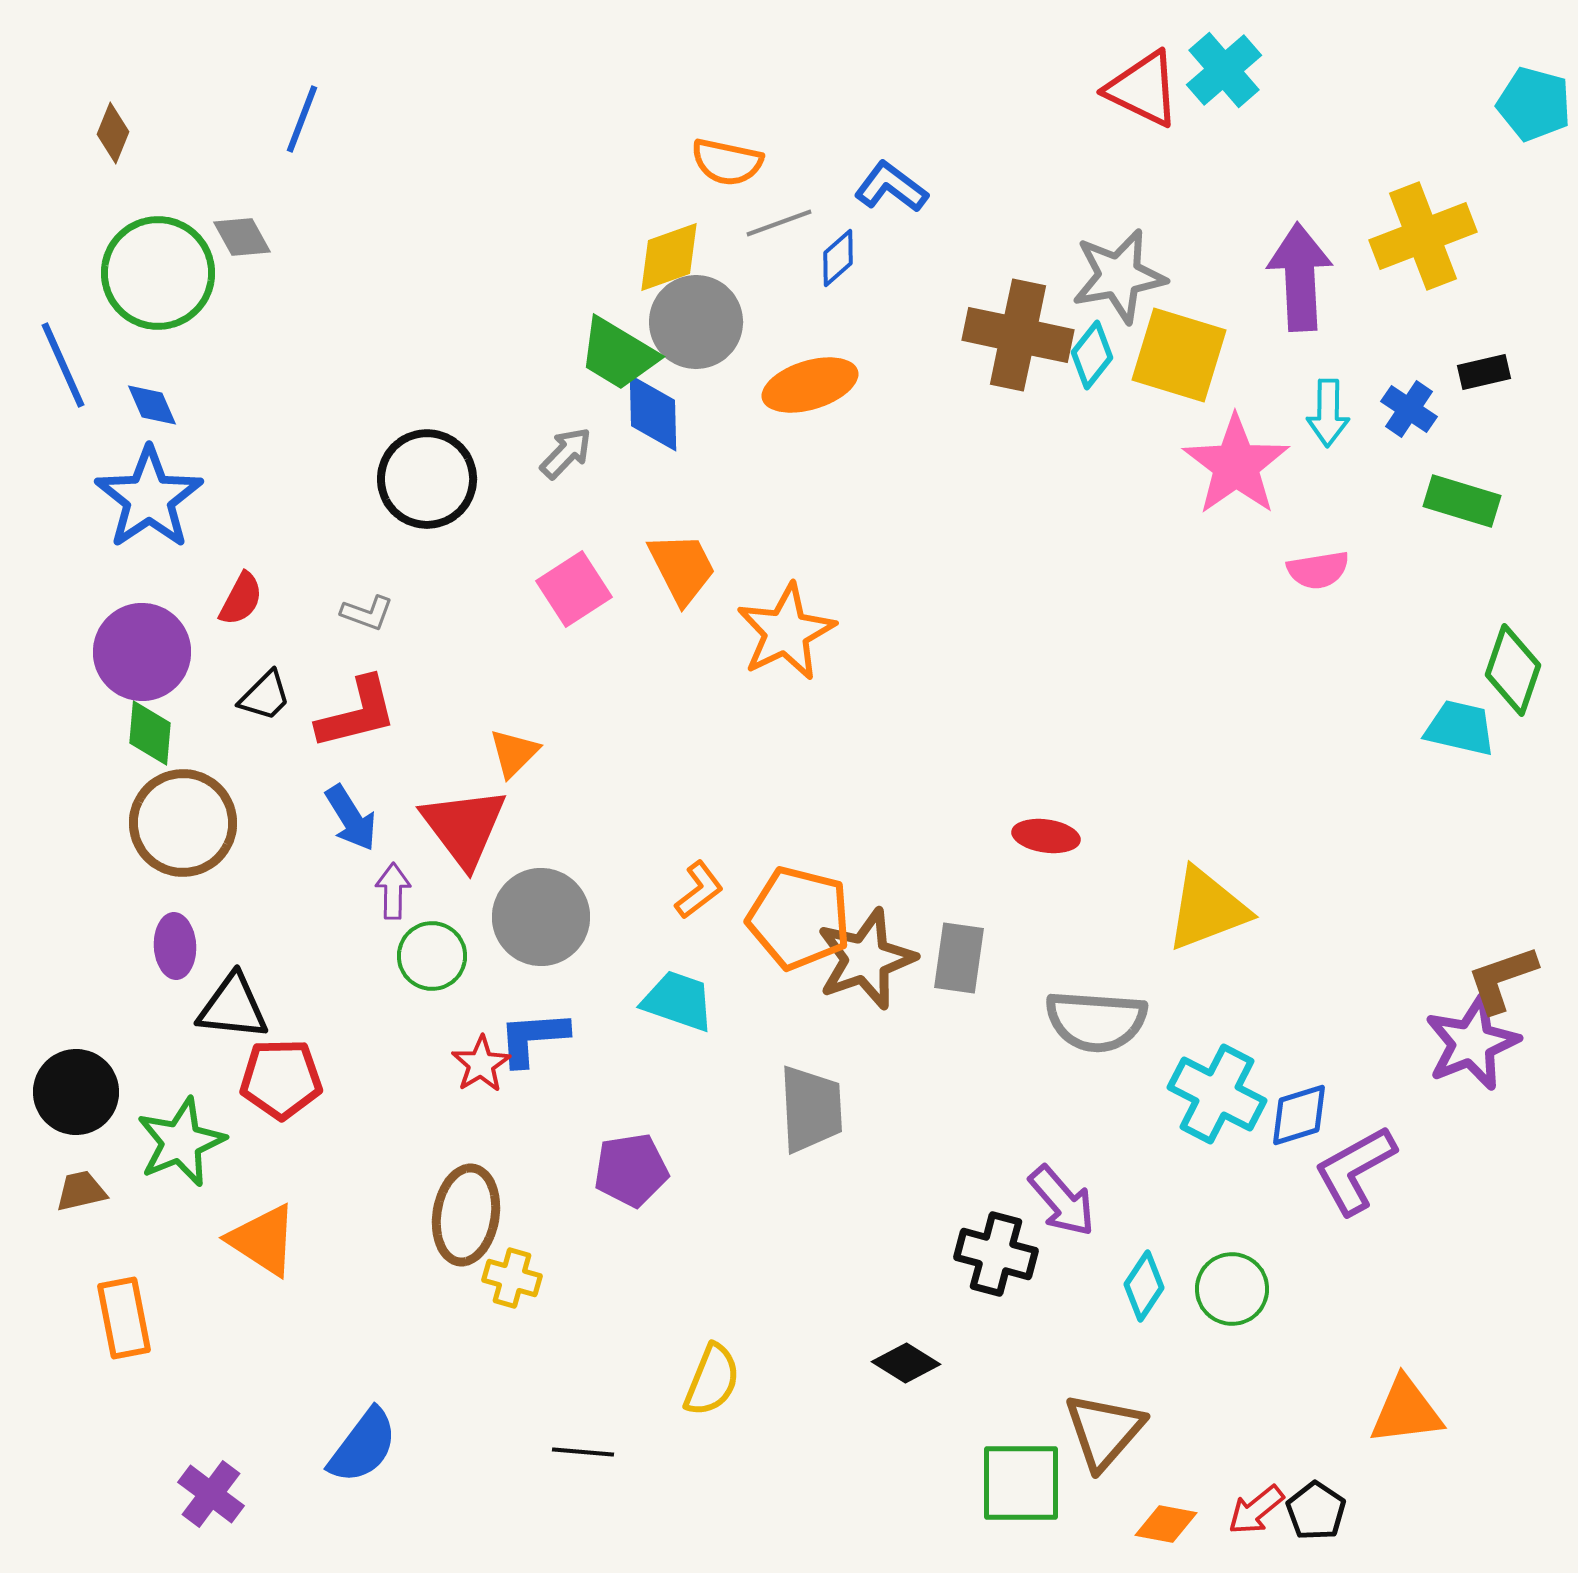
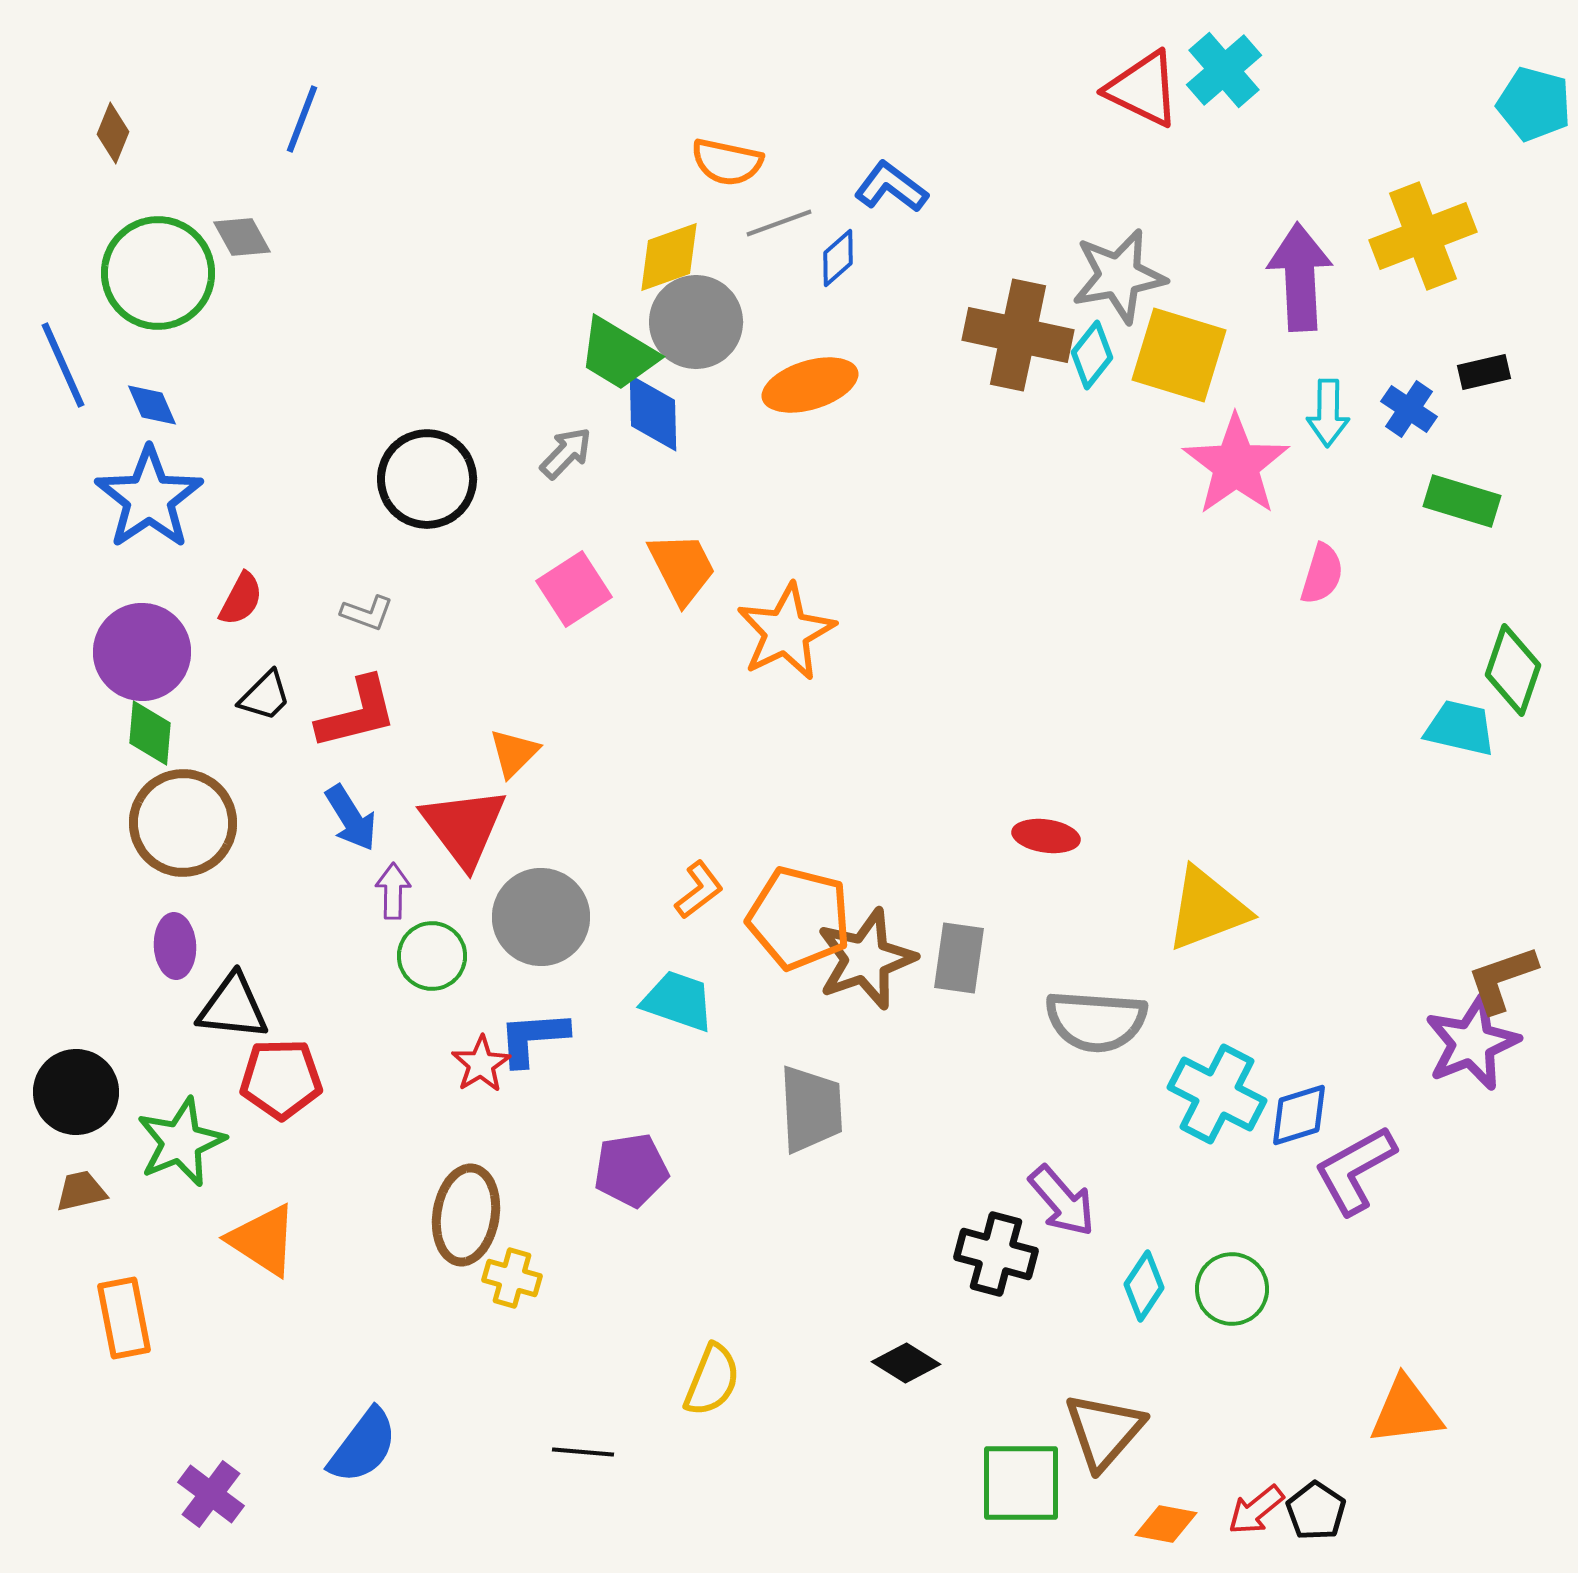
pink semicircle at (1318, 570): moved 4 px right, 4 px down; rotated 64 degrees counterclockwise
